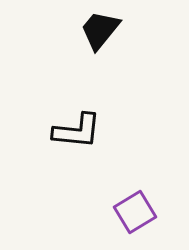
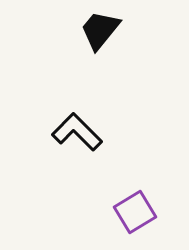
black L-shape: moved 1 px down; rotated 141 degrees counterclockwise
